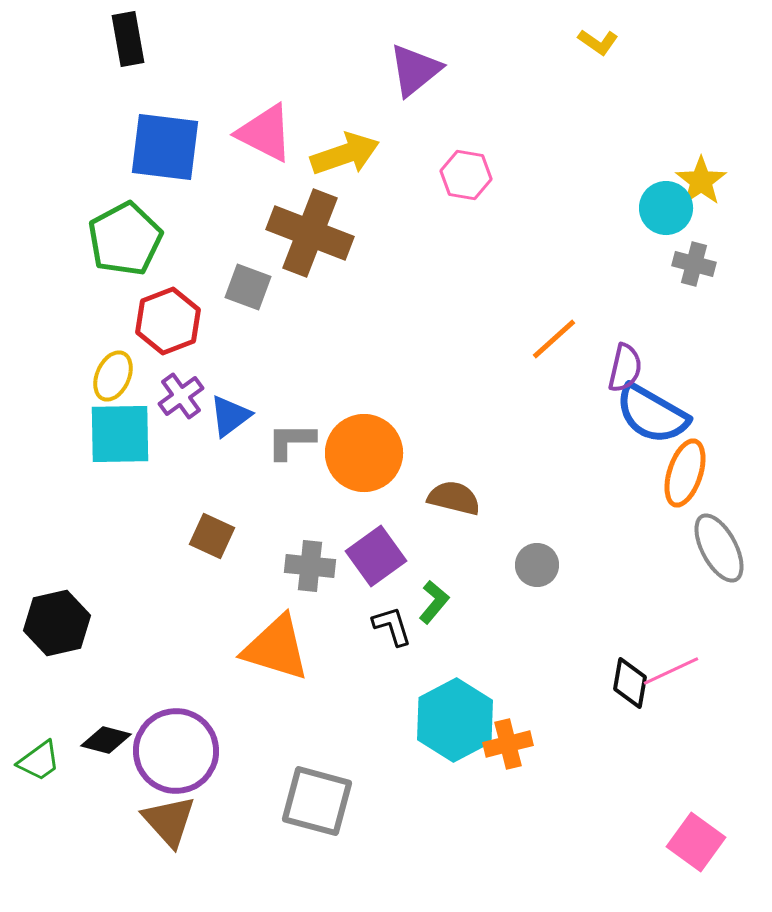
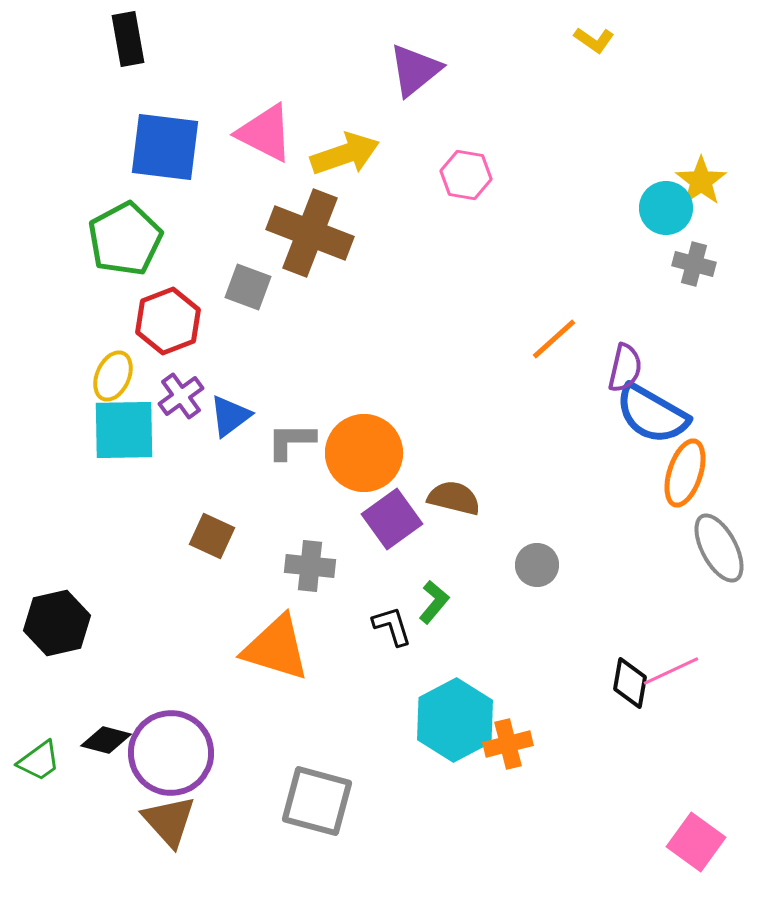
yellow L-shape at (598, 42): moved 4 px left, 2 px up
cyan square at (120, 434): moved 4 px right, 4 px up
purple square at (376, 556): moved 16 px right, 37 px up
purple circle at (176, 751): moved 5 px left, 2 px down
